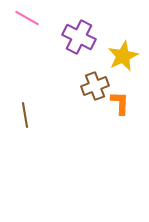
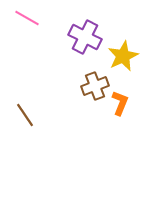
purple cross: moved 6 px right
orange L-shape: rotated 20 degrees clockwise
brown line: rotated 25 degrees counterclockwise
